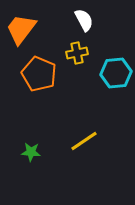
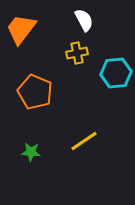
orange pentagon: moved 4 px left, 18 px down
